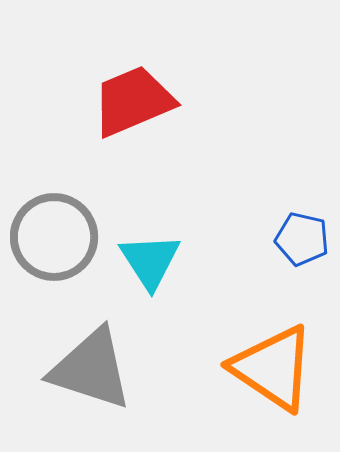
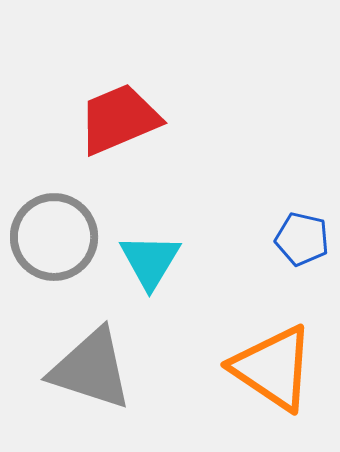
red trapezoid: moved 14 px left, 18 px down
cyan triangle: rotated 4 degrees clockwise
